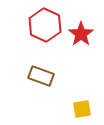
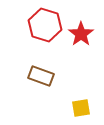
red hexagon: rotated 8 degrees counterclockwise
yellow square: moved 1 px left, 1 px up
